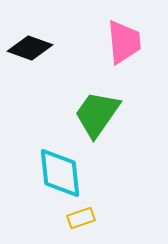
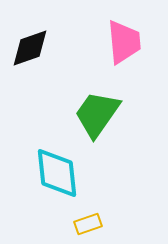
black diamond: rotated 39 degrees counterclockwise
cyan diamond: moved 3 px left
yellow rectangle: moved 7 px right, 6 px down
